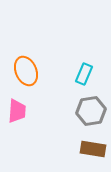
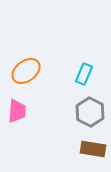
orange ellipse: rotated 76 degrees clockwise
gray hexagon: moved 1 px left, 1 px down; rotated 24 degrees counterclockwise
